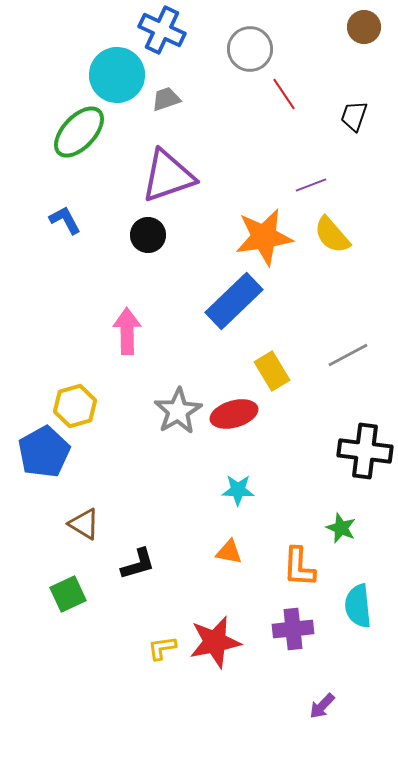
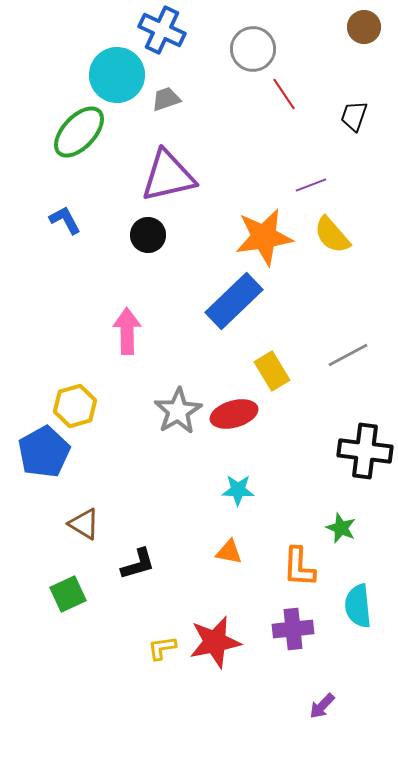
gray circle: moved 3 px right
purple triangle: rotated 6 degrees clockwise
